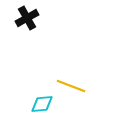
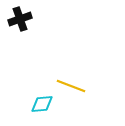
black cross: moved 7 px left, 1 px down; rotated 10 degrees clockwise
